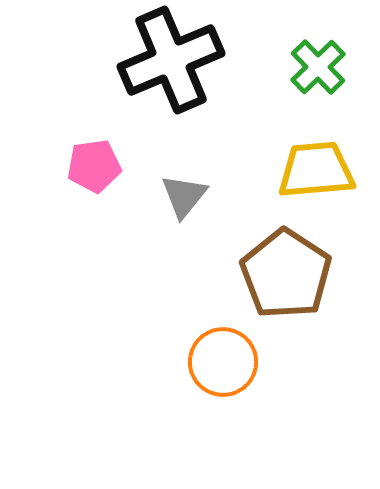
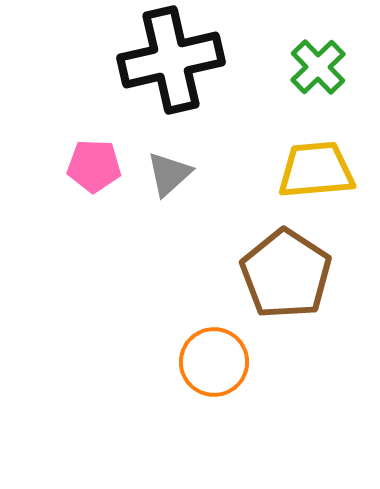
black cross: rotated 10 degrees clockwise
pink pentagon: rotated 10 degrees clockwise
gray triangle: moved 15 px left, 22 px up; rotated 9 degrees clockwise
orange circle: moved 9 px left
